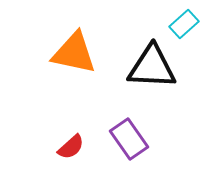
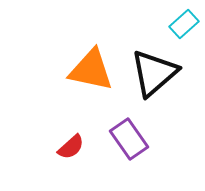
orange triangle: moved 17 px right, 17 px down
black triangle: moved 2 px right, 6 px down; rotated 44 degrees counterclockwise
